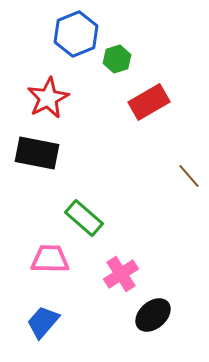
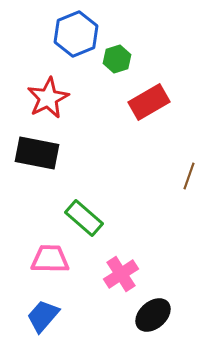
brown line: rotated 60 degrees clockwise
blue trapezoid: moved 6 px up
